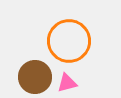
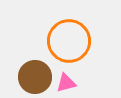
pink triangle: moved 1 px left
